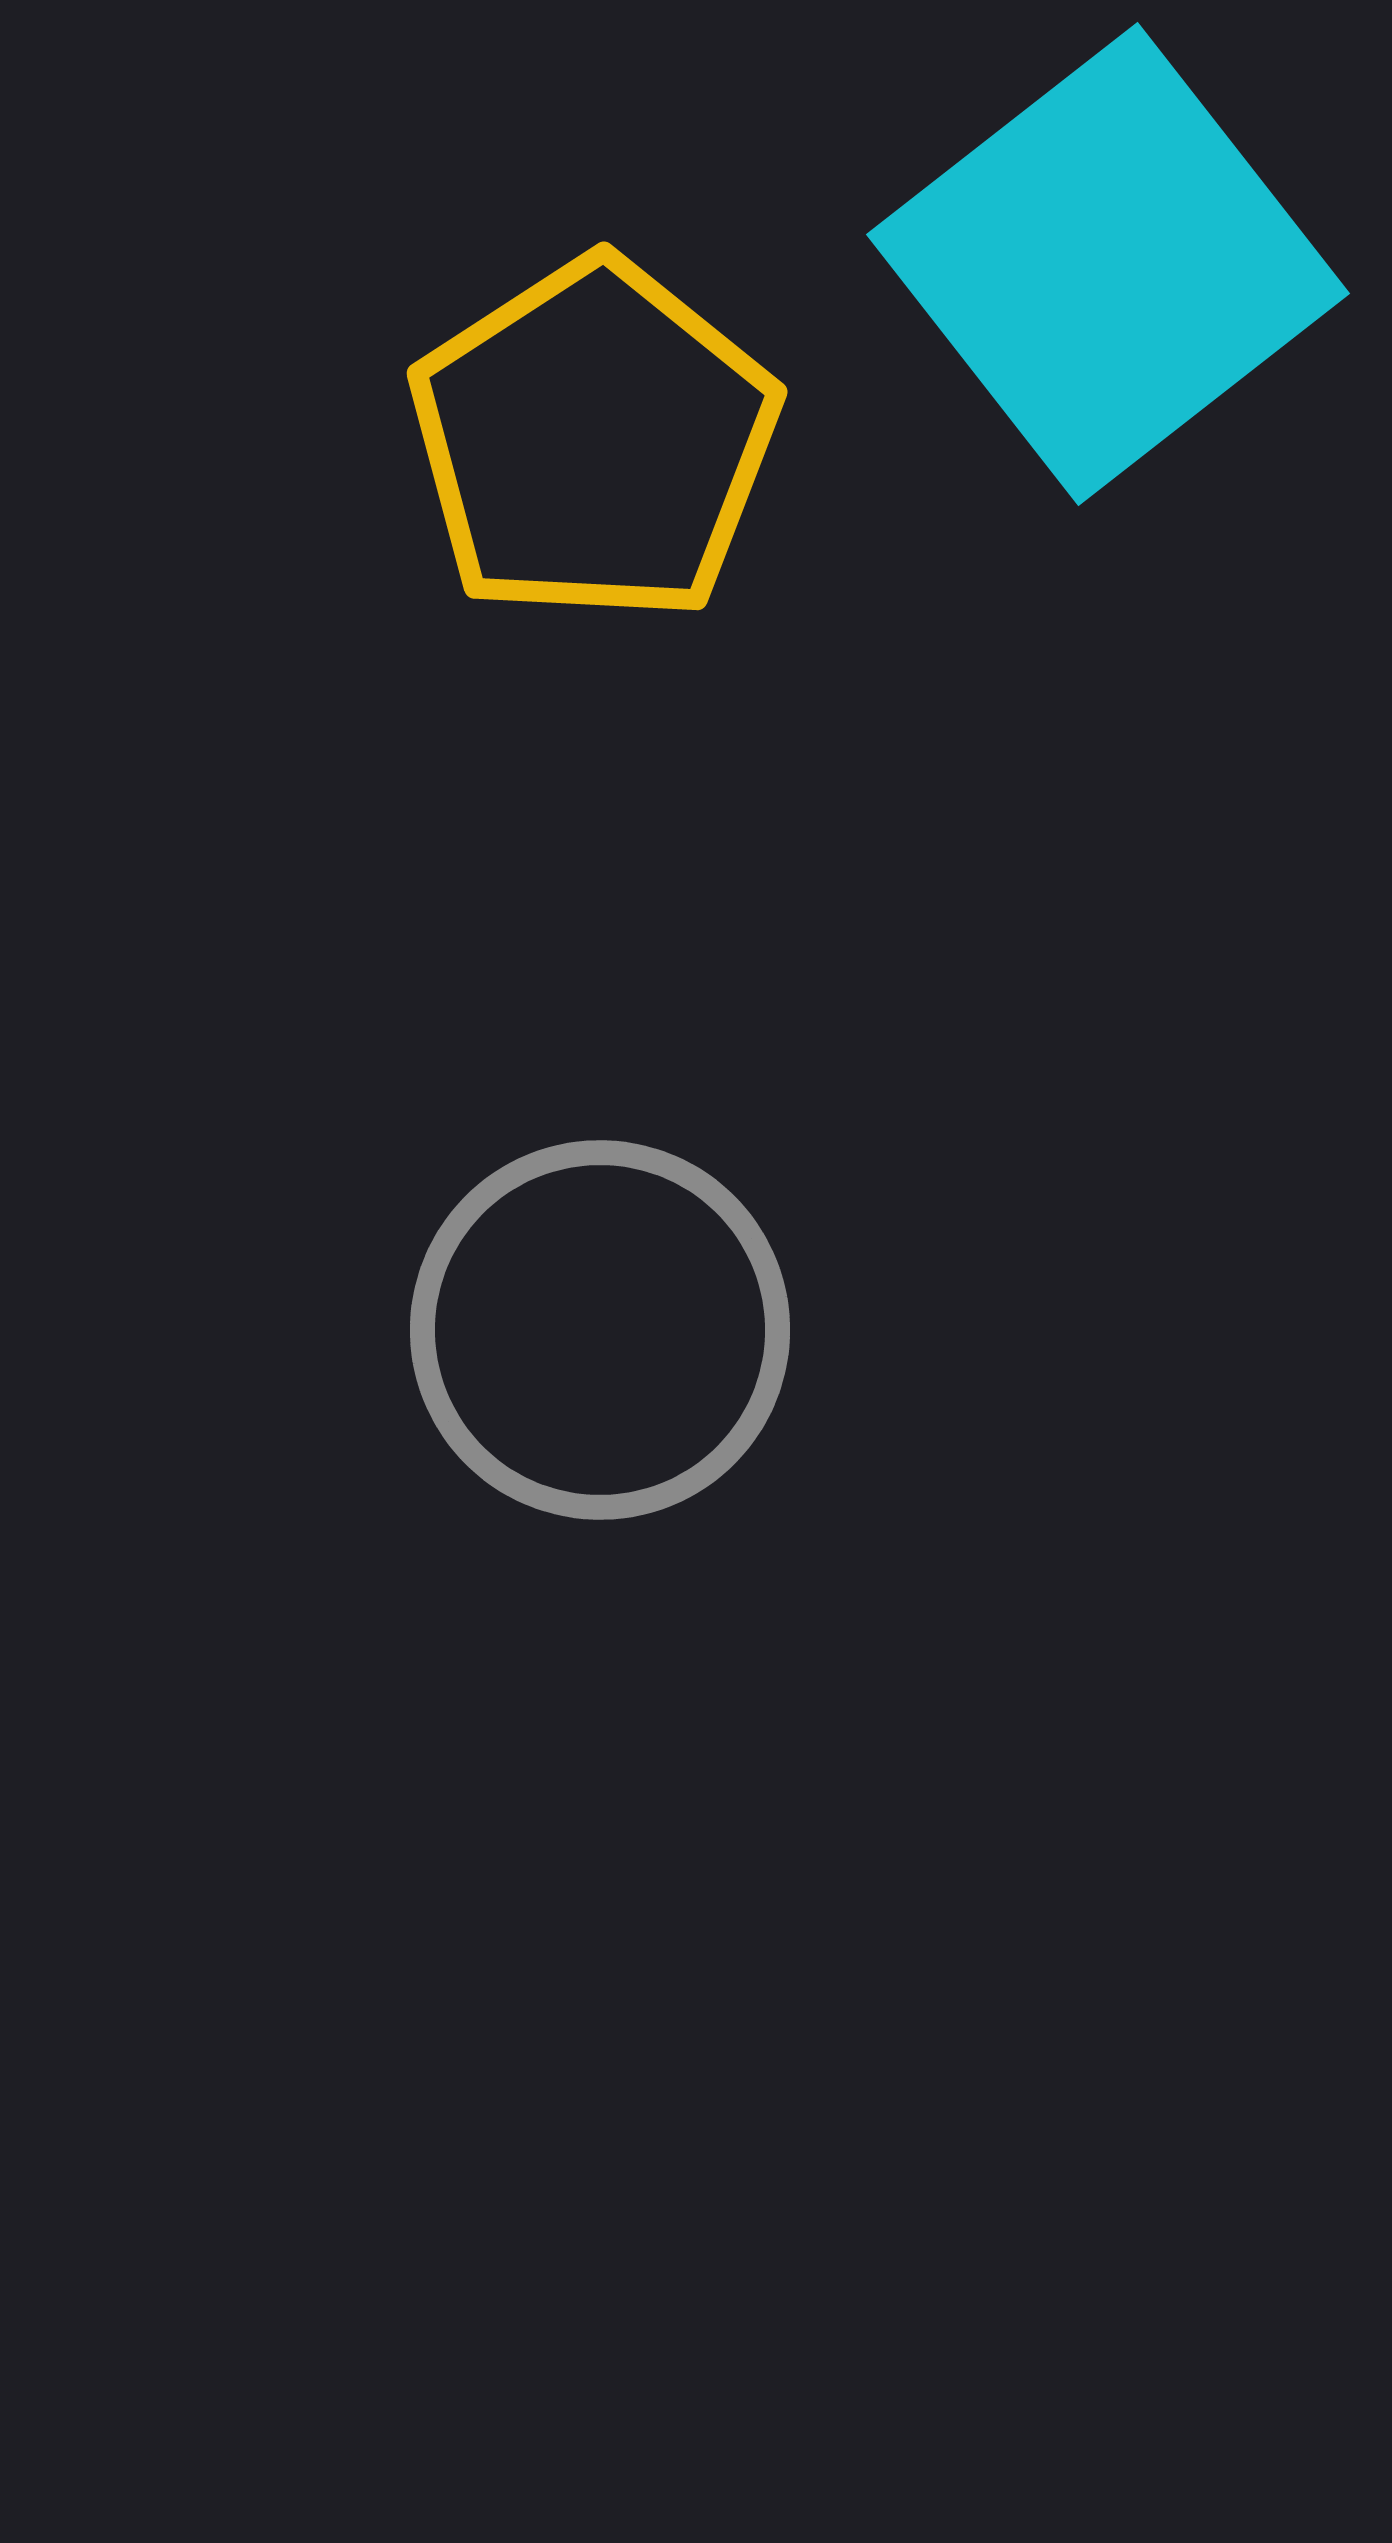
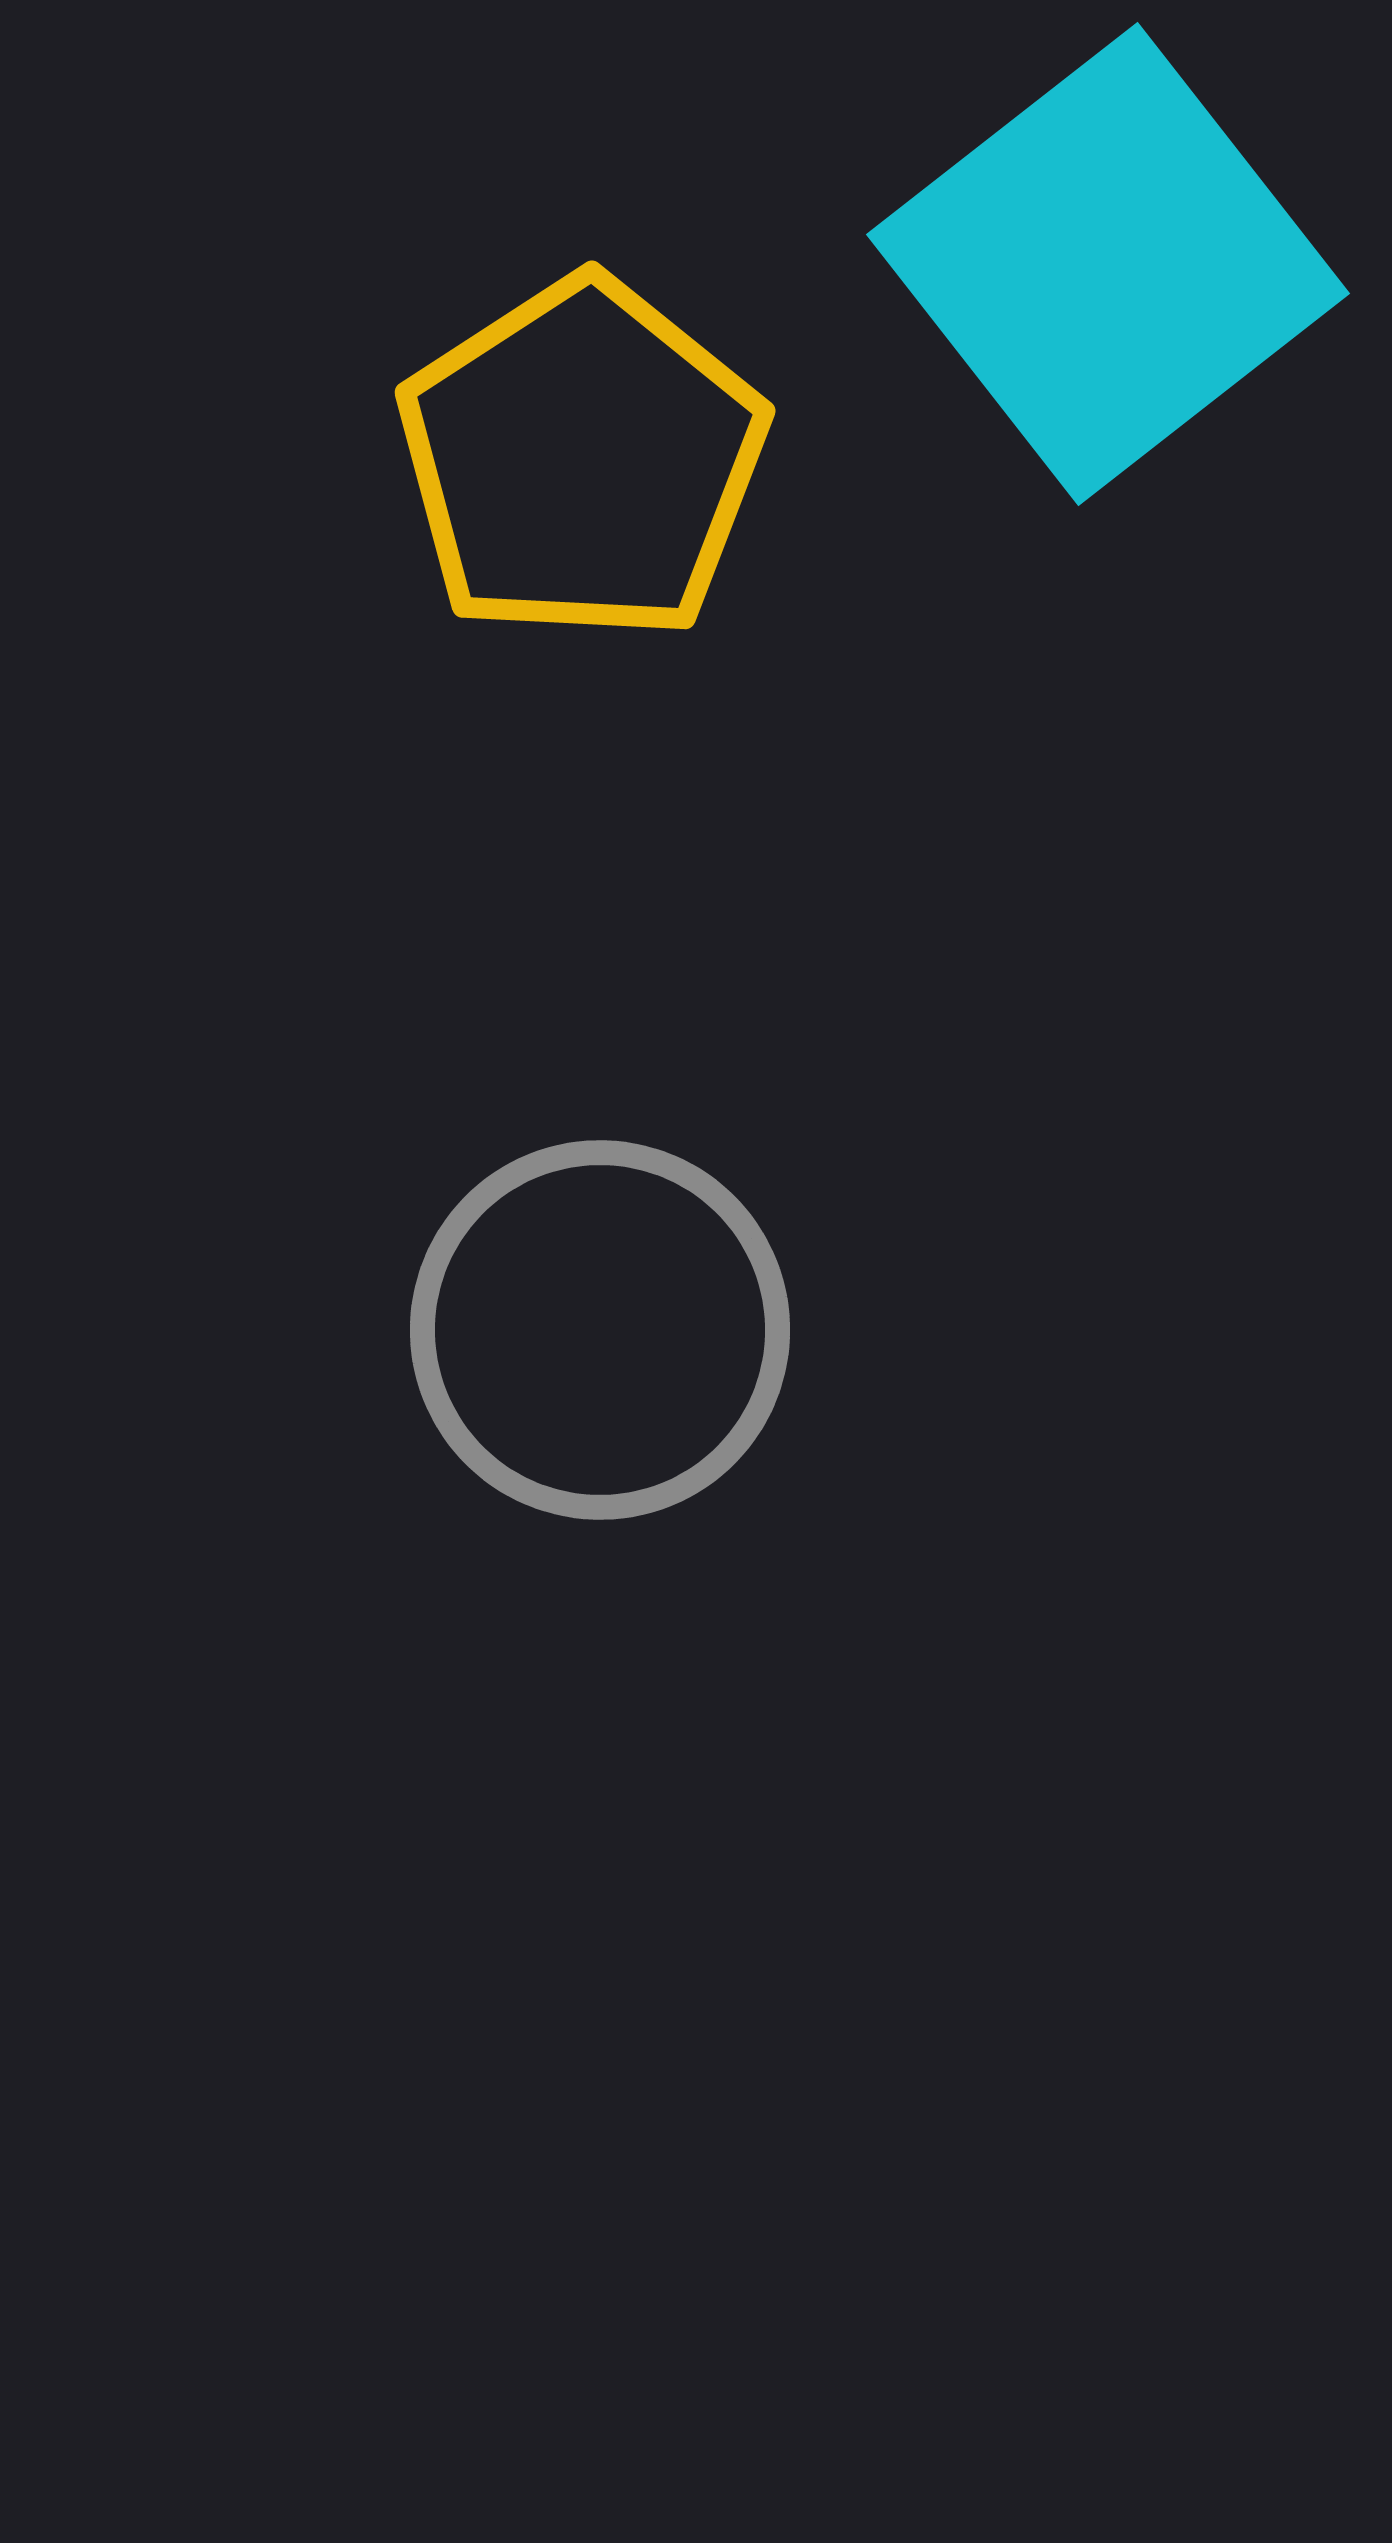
yellow pentagon: moved 12 px left, 19 px down
